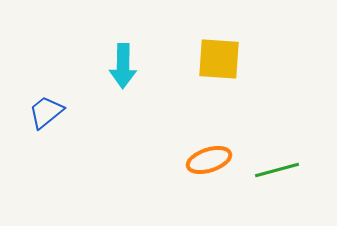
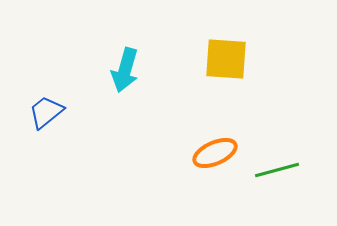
yellow square: moved 7 px right
cyan arrow: moved 2 px right, 4 px down; rotated 15 degrees clockwise
orange ellipse: moved 6 px right, 7 px up; rotated 6 degrees counterclockwise
